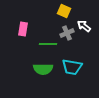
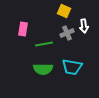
white arrow: rotated 136 degrees counterclockwise
green line: moved 4 px left; rotated 12 degrees counterclockwise
